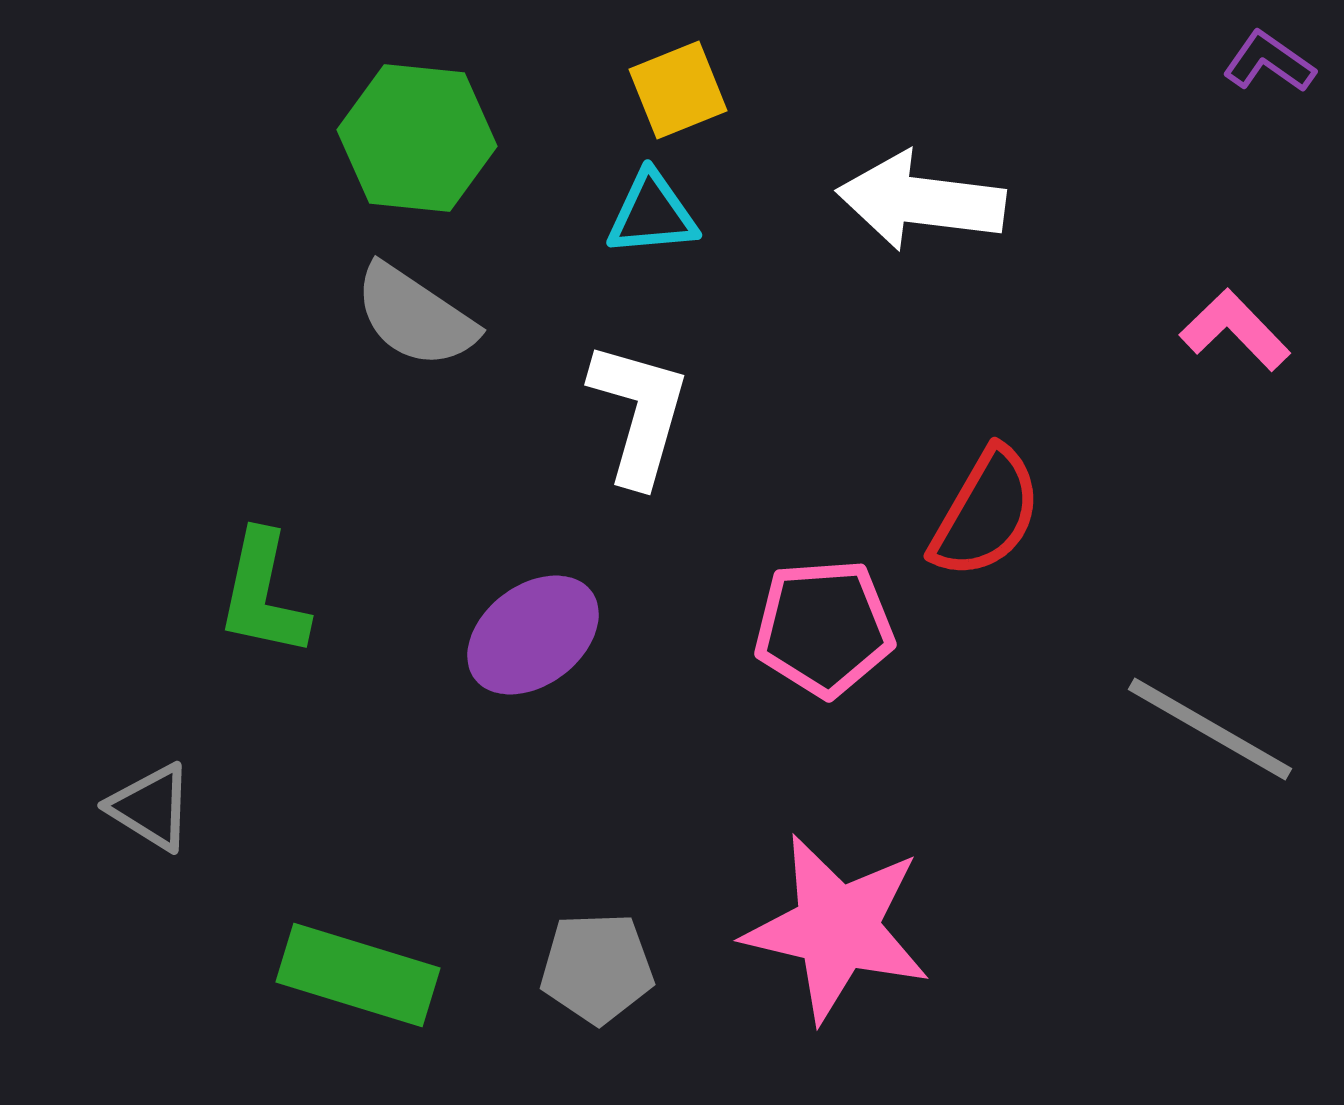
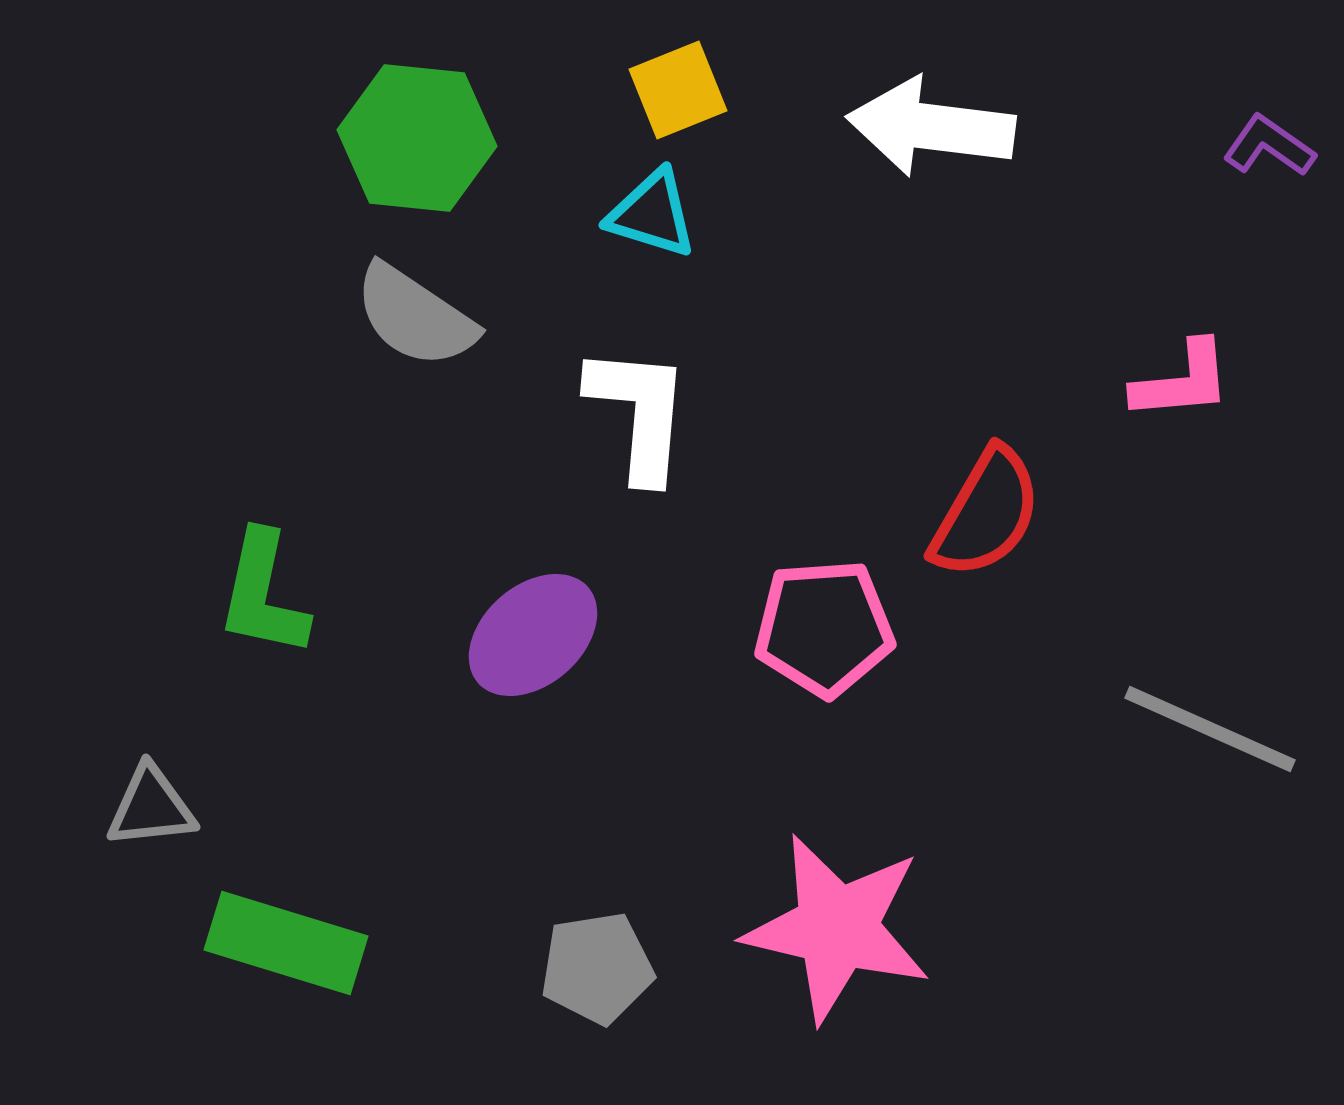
purple L-shape: moved 84 px down
white arrow: moved 10 px right, 74 px up
cyan triangle: rotated 22 degrees clockwise
pink L-shape: moved 53 px left, 51 px down; rotated 129 degrees clockwise
white L-shape: rotated 11 degrees counterclockwise
purple ellipse: rotated 4 degrees counterclockwise
gray line: rotated 6 degrees counterclockwise
gray triangle: rotated 38 degrees counterclockwise
gray pentagon: rotated 7 degrees counterclockwise
green rectangle: moved 72 px left, 32 px up
